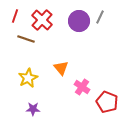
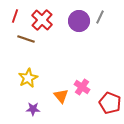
orange triangle: moved 28 px down
red pentagon: moved 3 px right, 1 px down
